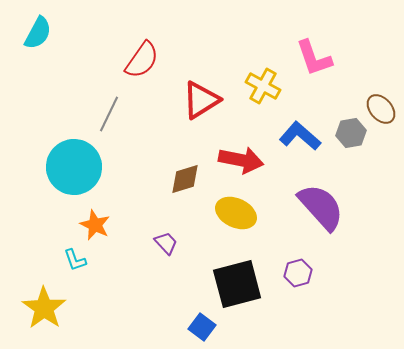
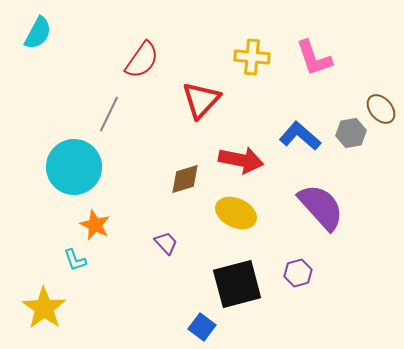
yellow cross: moved 11 px left, 29 px up; rotated 24 degrees counterclockwise
red triangle: rotated 15 degrees counterclockwise
